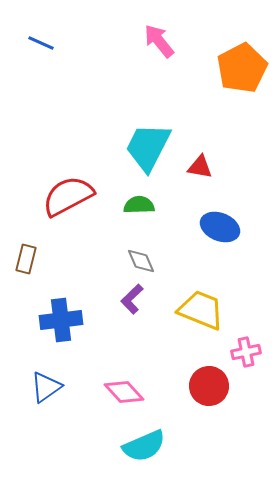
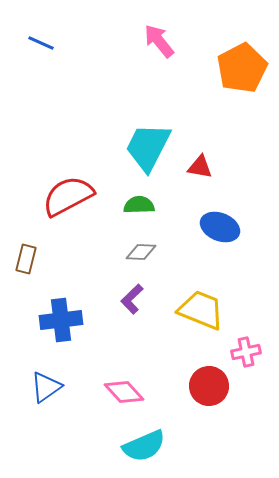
gray diamond: moved 9 px up; rotated 64 degrees counterclockwise
